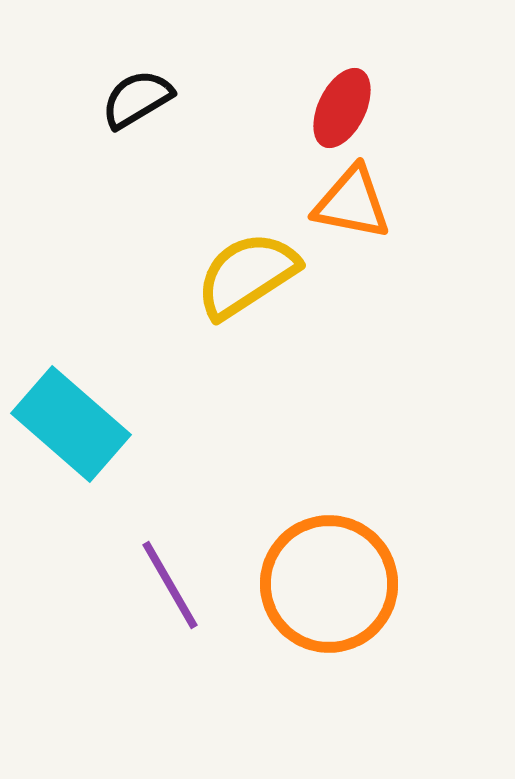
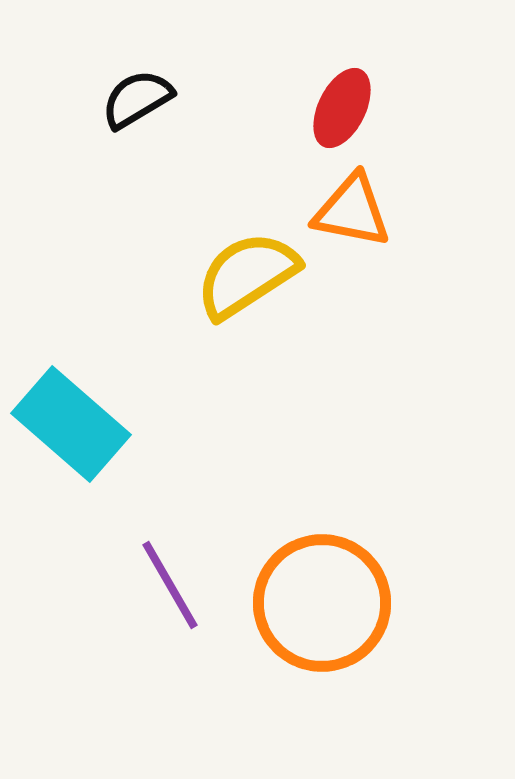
orange triangle: moved 8 px down
orange circle: moved 7 px left, 19 px down
